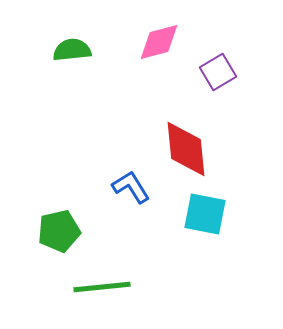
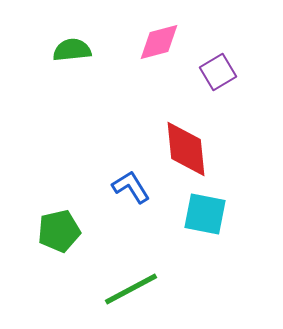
green line: moved 29 px right, 2 px down; rotated 22 degrees counterclockwise
